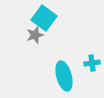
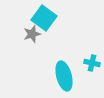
gray star: moved 3 px left, 1 px up
cyan cross: rotated 21 degrees clockwise
